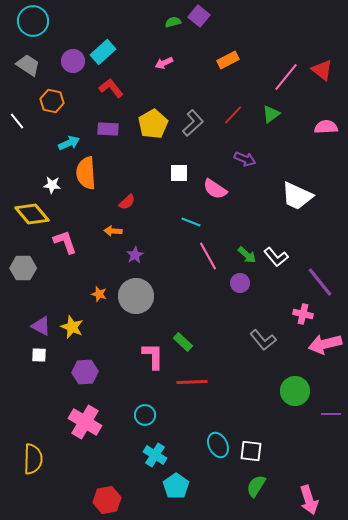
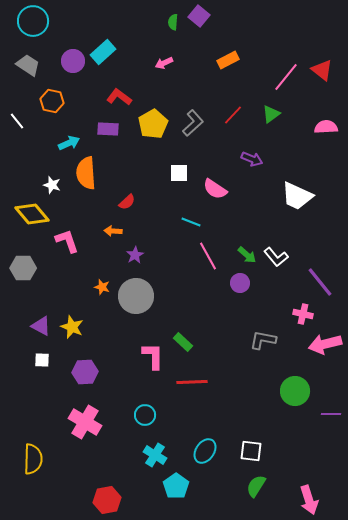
green semicircle at (173, 22): rotated 70 degrees counterclockwise
red L-shape at (111, 88): moved 8 px right, 9 px down; rotated 15 degrees counterclockwise
purple arrow at (245, 159): moved 7 px right
white star at (52, 185): rotated 12 degrees clockwise
pink L-shape at (65, 242): moved 2 px right, 1 px up
orange star at (99, 294): moved 3 px right, 7 px up
gray L-shape at (263, 340): rotated 140 degrees clockwise
white square at (39, 355): moved 3 px right, 5 px down
cyan ellipse at (218, 445): moved 13 px left, 6 px down; rotated 60 degrees clockwise
